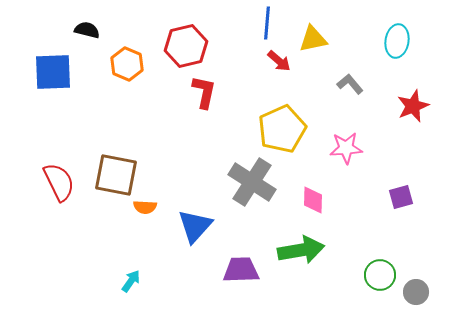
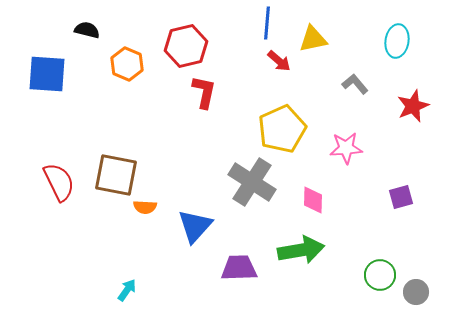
blue square: moved 6 px left, 2 px down; rotated 6 degrees clockwise
gray L-shape: moved 5 px right
purple trapezoid: moved 2 px left, 2 px up
cyan arrow: moved 4 px left, 9 px down
